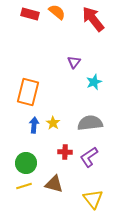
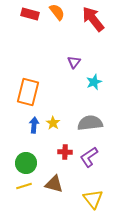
orange semicircle: rotated 12 degrees clockwise
